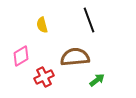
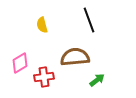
pink diamond: moved 1 px left, 7 px down
red cross: rotated 18 degrees clockwise
